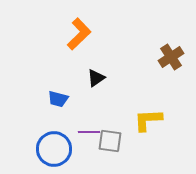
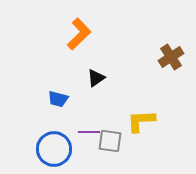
yellow L-shape: moved 7 px left, 1 px down
